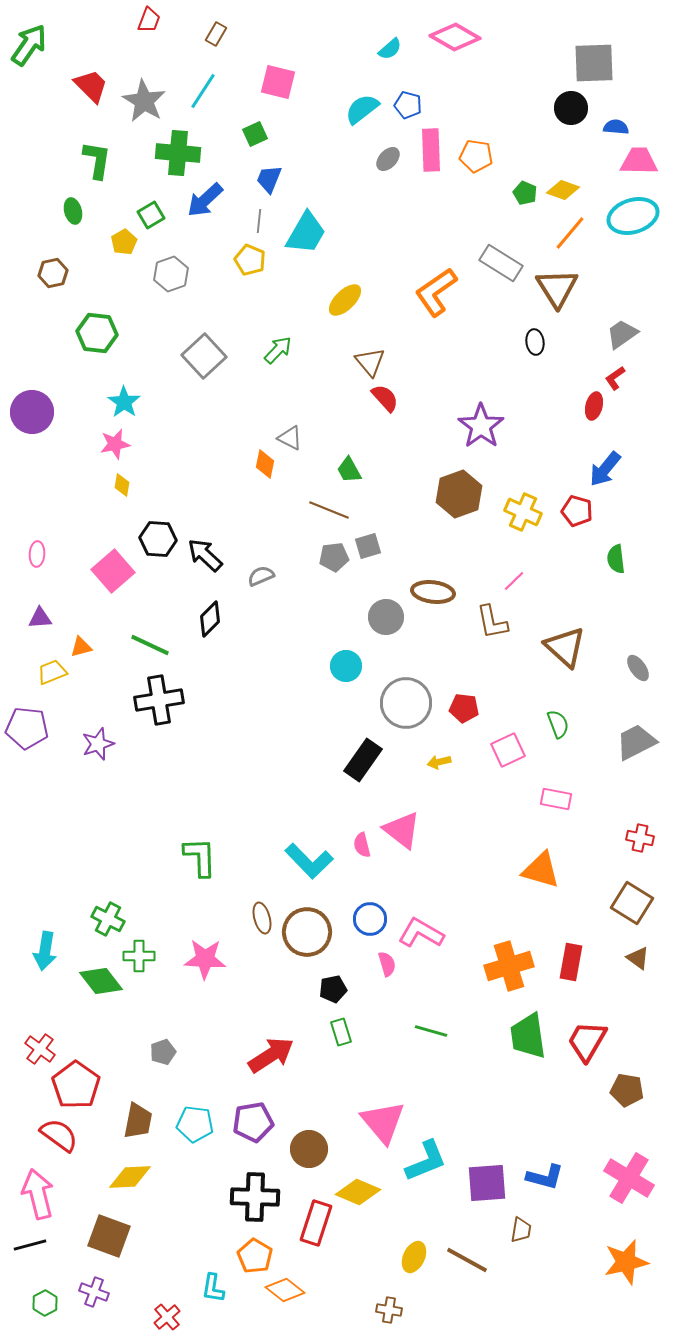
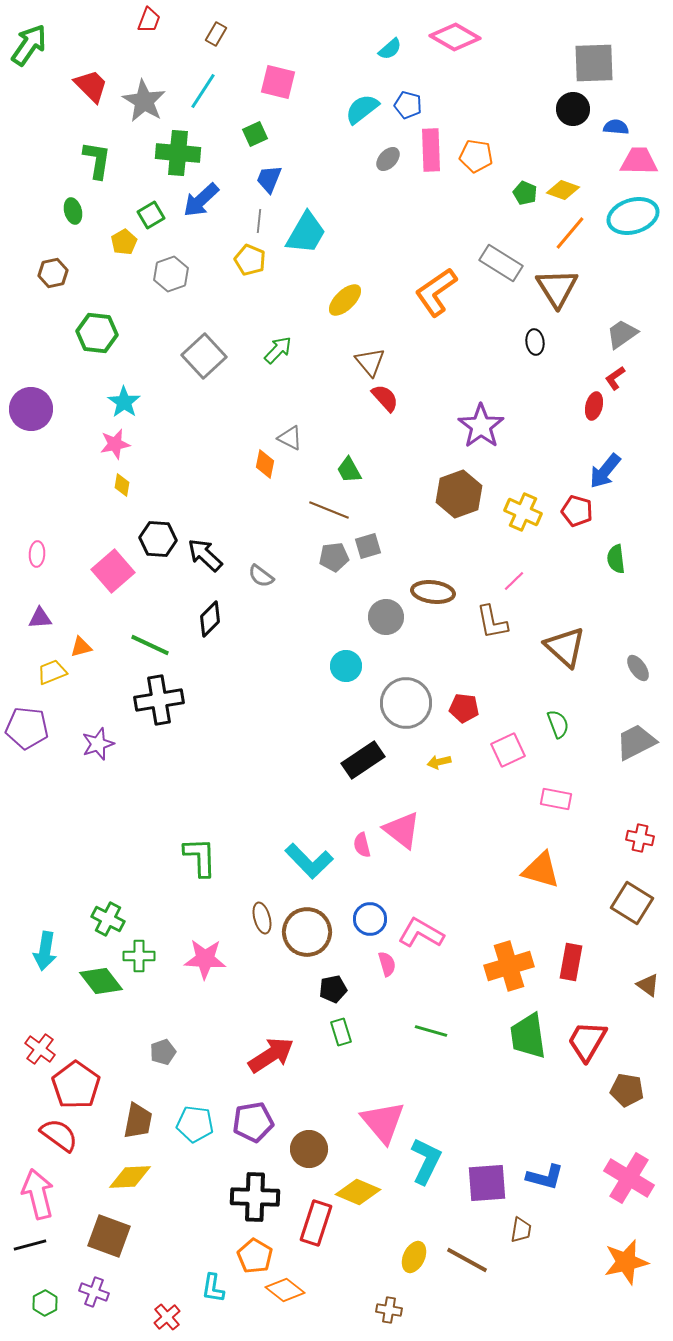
black circle at (571, 108): moved 2 px right, 1 px down
blue arrow at (205, 200): moved 4 px left
purple circle at (32, 412): moved 1 px left, 3 px up
blue arrow at (605, 469): moved 2 px down
gray semicircle at (261, 576): rotated 120 degrees counterclockwise
black rectangle at (363, 760): rotated 21 degrees clockwise
brown triangle at (638, 958): moved 10 px right, 27 px down
cyan L-shape at (426, 1161): rotated 42 degrees counterclockwise
